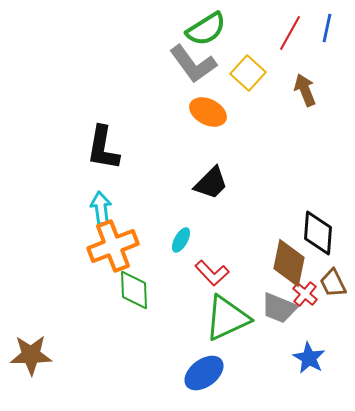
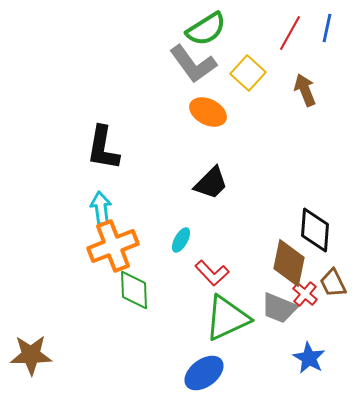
black diamond: moved 3 px left, 3 px up
